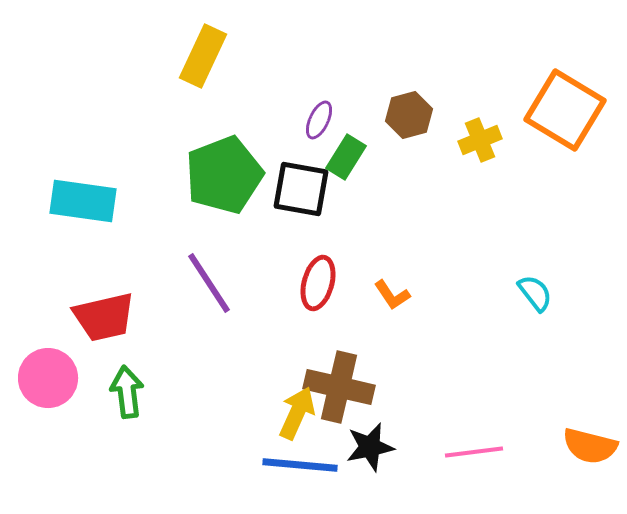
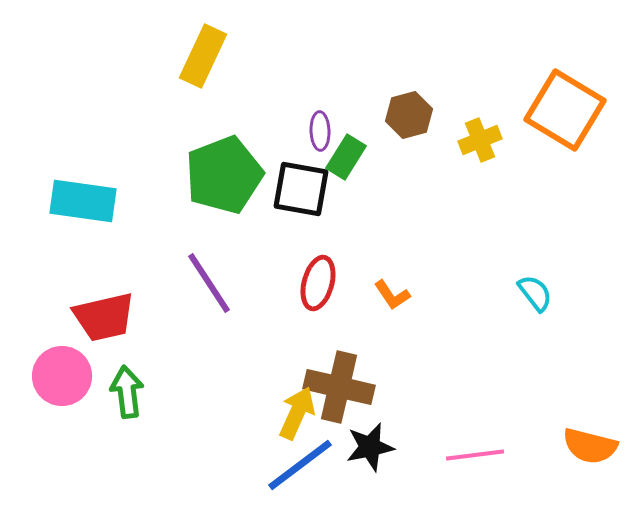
purple ellipse: moved 1 px right, 11 px down; rotated 27 degrees counterclockwise
pink circle: moved 14 px right, 2 px up
pink line: moved 1 px right, 3 px down
blue line: rotated 42 degrees counterclockwise
